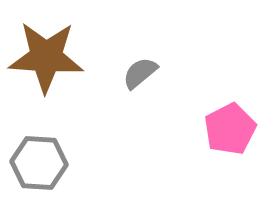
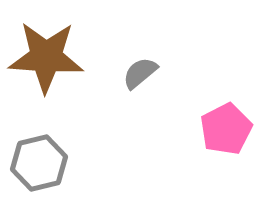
pink pentagon: moved 4 px left
gray hexagon: rotated 18 degrees counterclockwise
